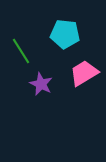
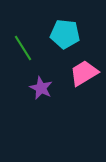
green line: moved 2 px right, 3 px up
purple star: moved 4 px down
